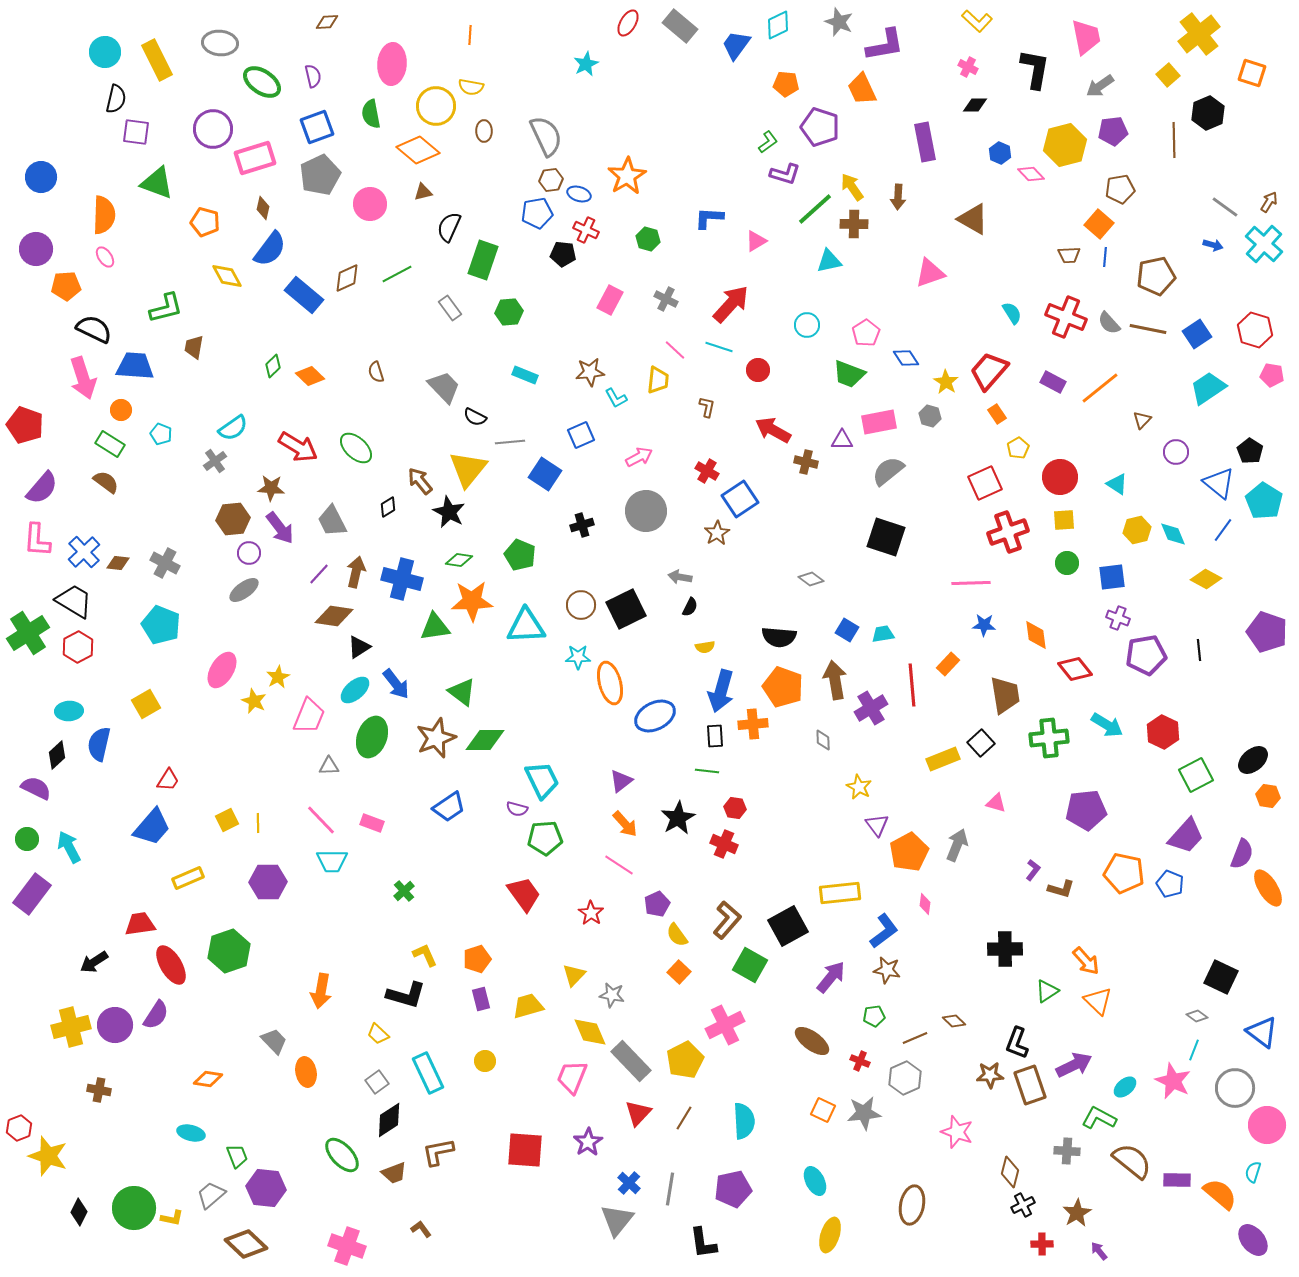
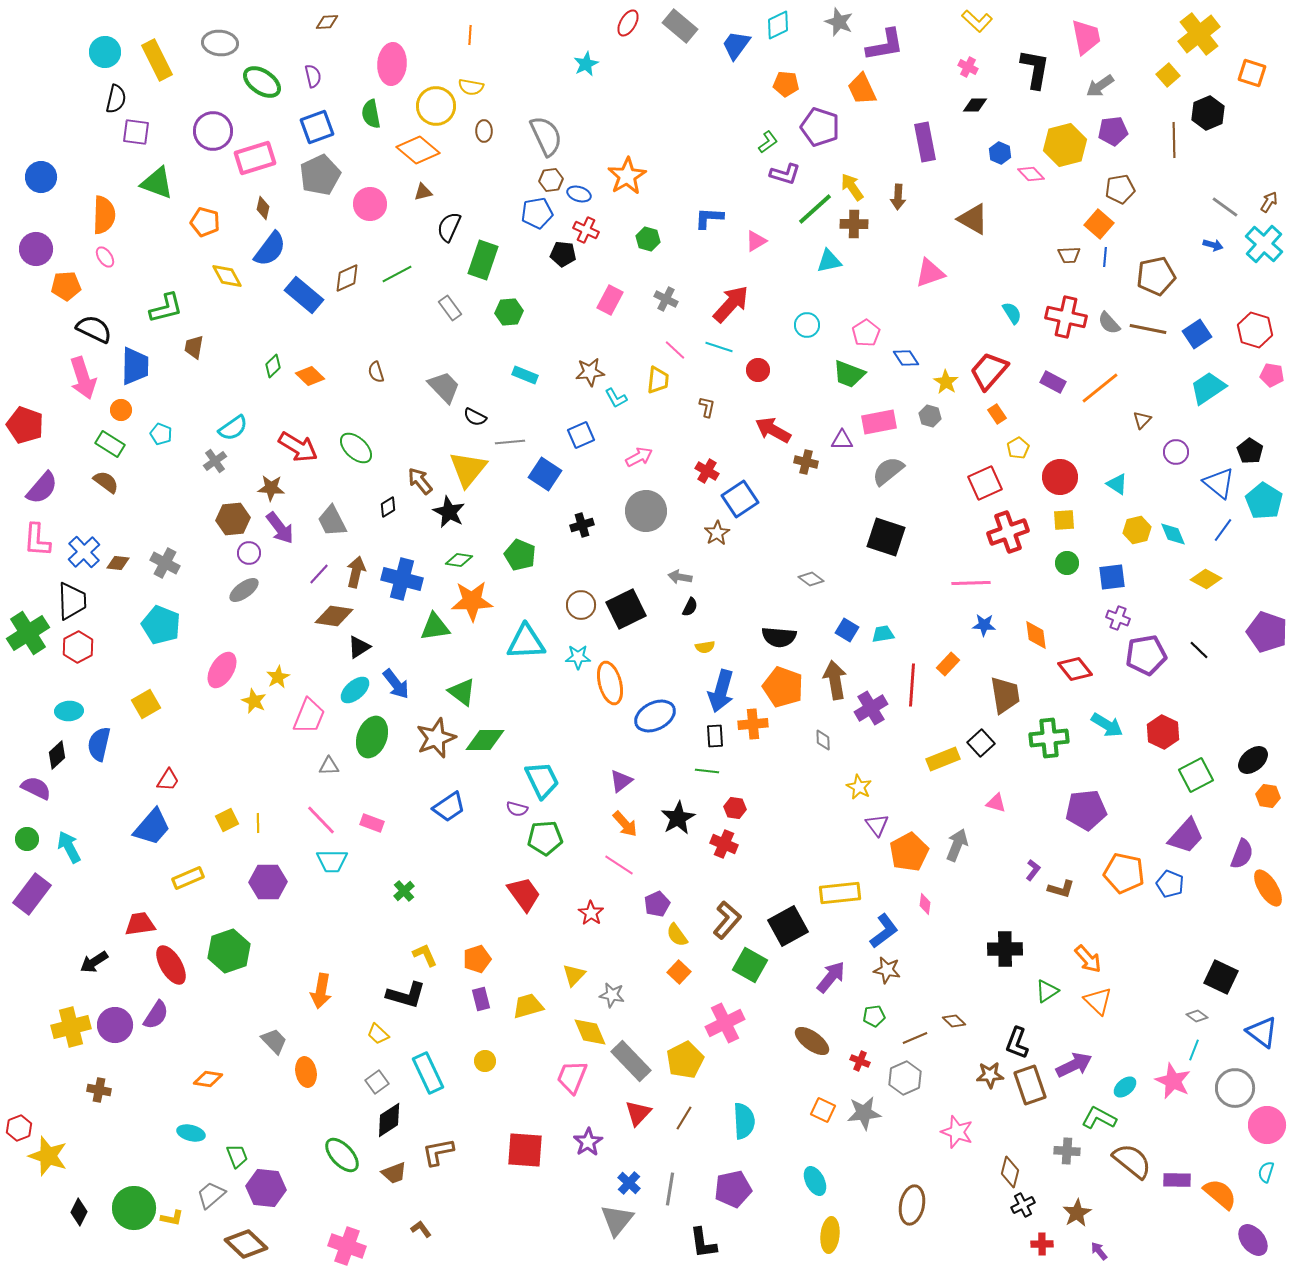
purple circle at (213, 129): moved 2 px down
red cross at (1066, 317): rotated 9 degrees counterclockwise
blue trapezoid at (135, 366): rotated 87 degrees clockwise
black trapezoid at (74, 601): moved 2 px left; rotated 57 degrees clockwise
cyan triangle at (526, 626): moved 16 px down
black line at (1199, 650): rotated 40 degrees counterclockwise
red line at (912, 685): rotated 9 degrees clockwise
orange arrow at (1086, 961): moved 2 px right, 2 px up
pink cross at (725, 1025): moved 2 px up
cyan semicircle at (1253, 1172): moved 13 px right
yellow ellipse at (830, 1235): rotated 12 degrees counterclockwise
